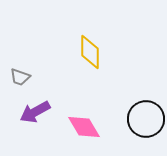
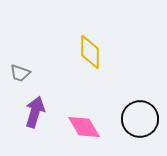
gray trapezoid: moved 4 px up
purple arrow: rotated 136 degrees clockwise
black circle: moved 6 px left
